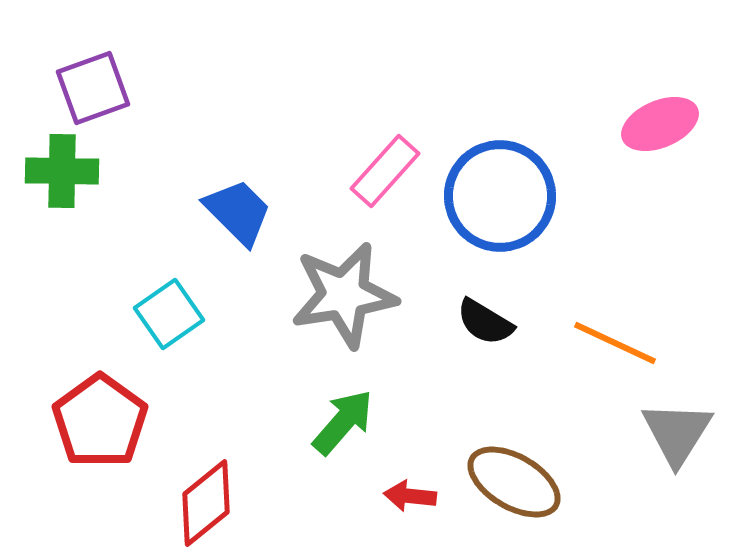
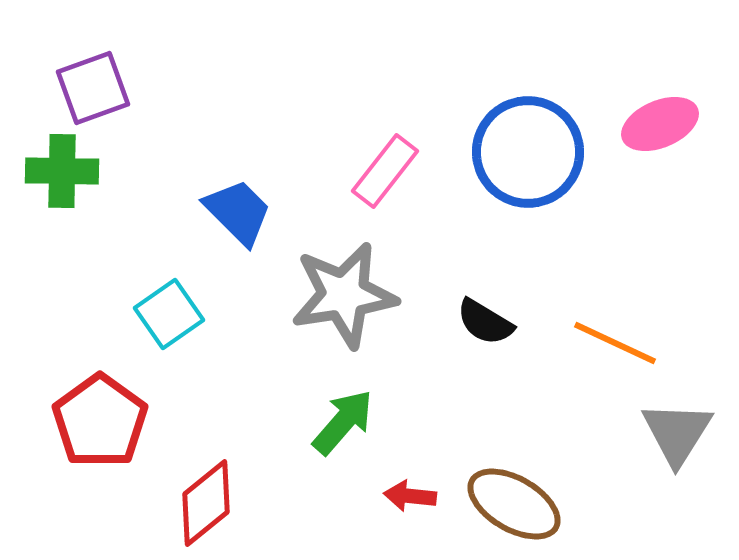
pink rectangle: rotated 4 degrees counterclockwise
blue circle: moved 28 px right, 44 px up
brown ellipse: moved 22 px down
